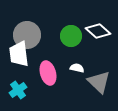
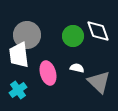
white diamond: rotated 30 degrees clockwise
green circle: moved 2 px right
white trapezoid: moved 1 px down
